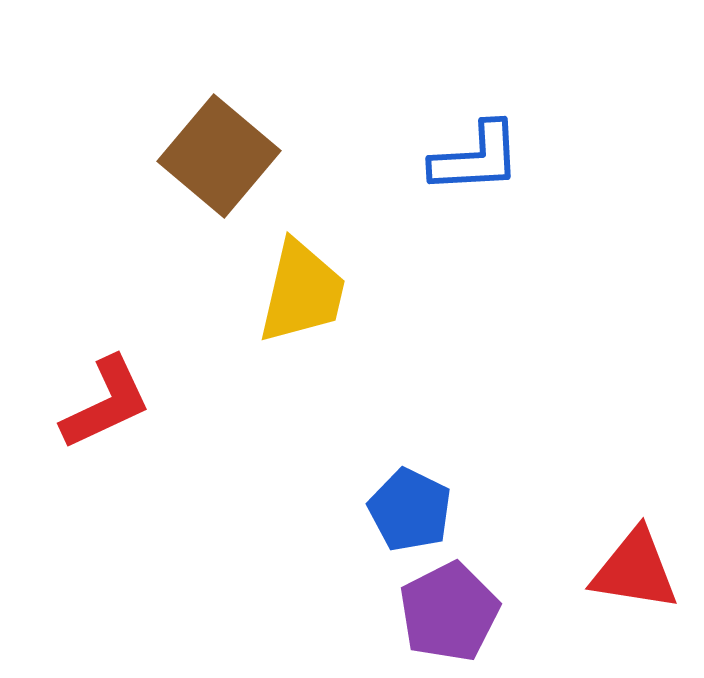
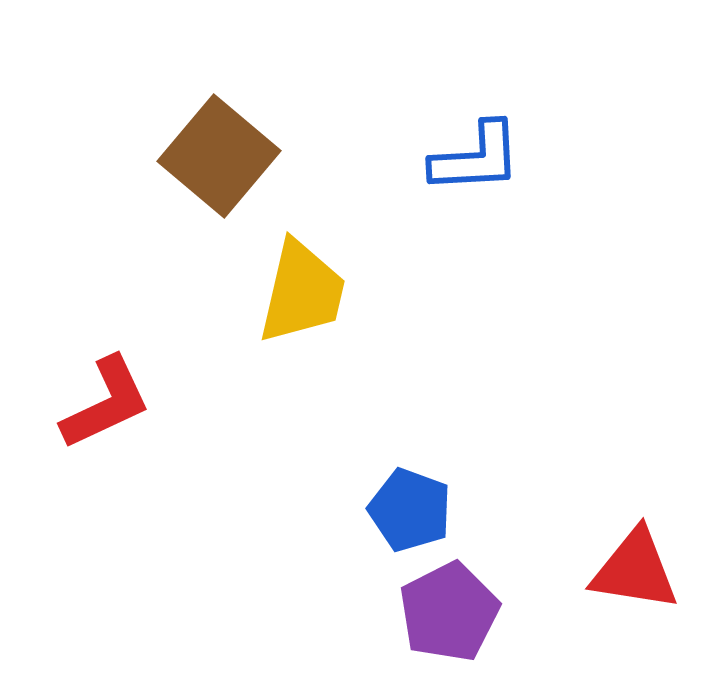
blue pentagon: rotated 6 degrees counterclockwise
